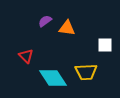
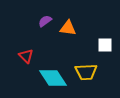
orange triangle: moved 1 px right
